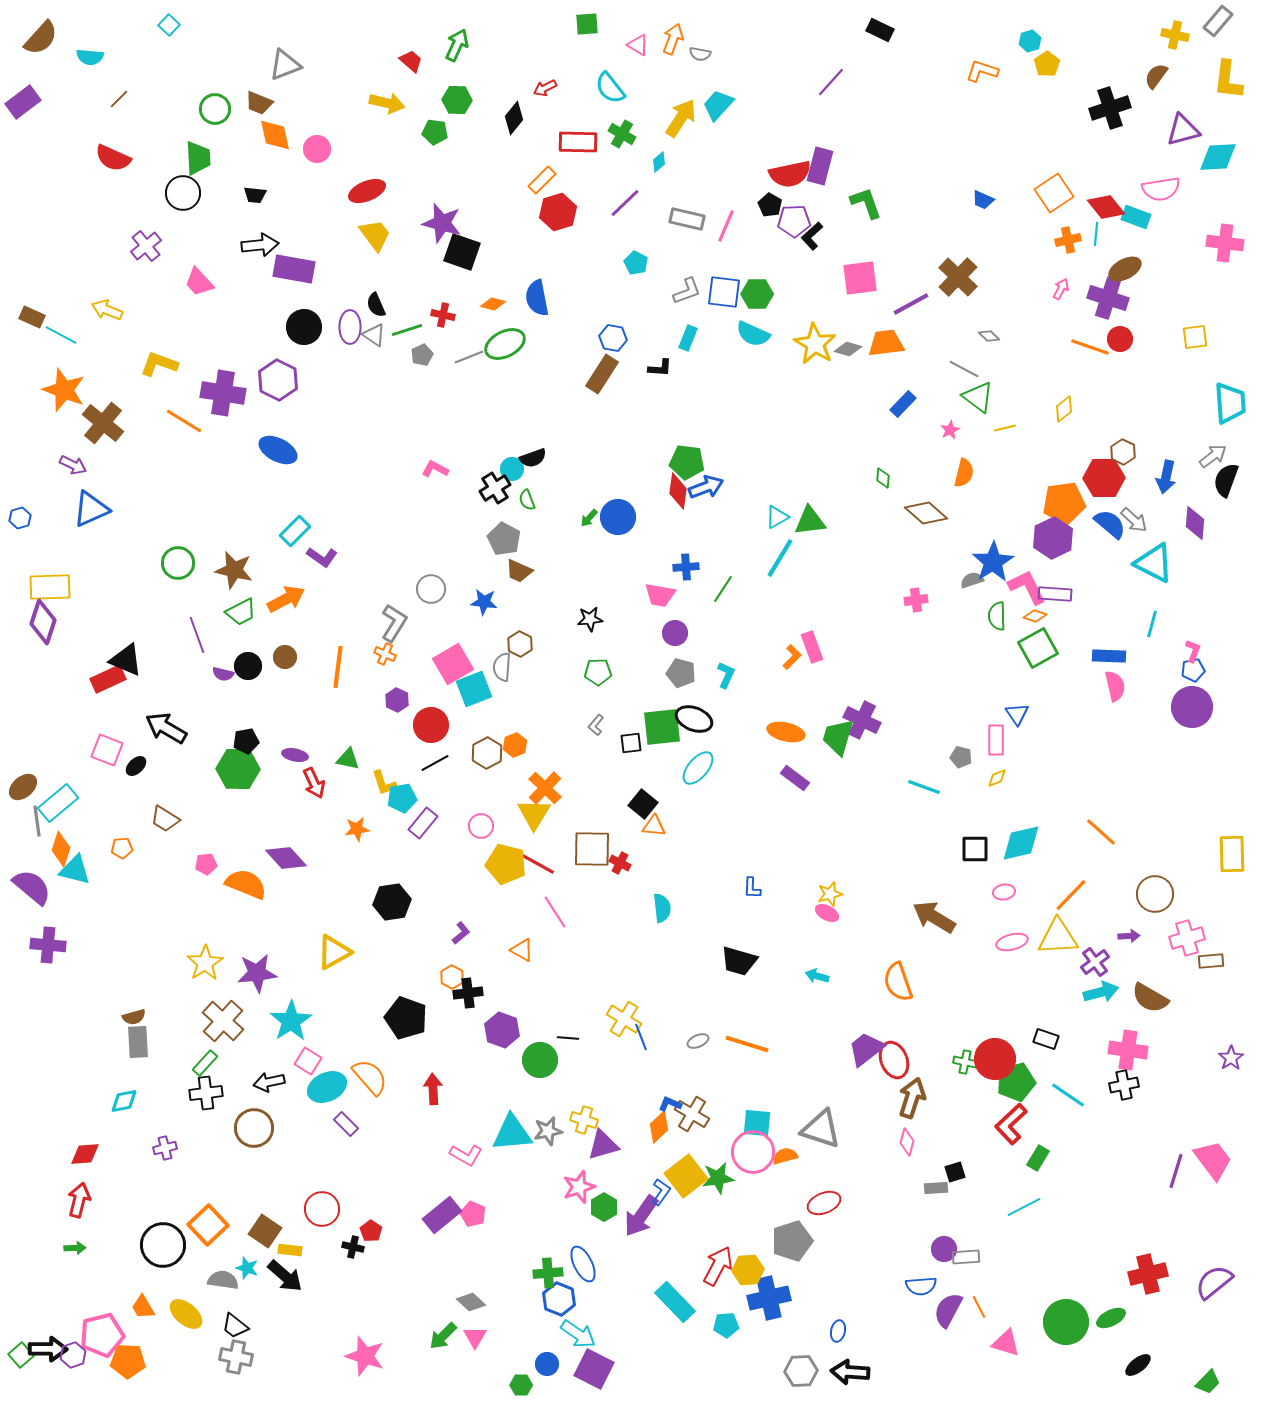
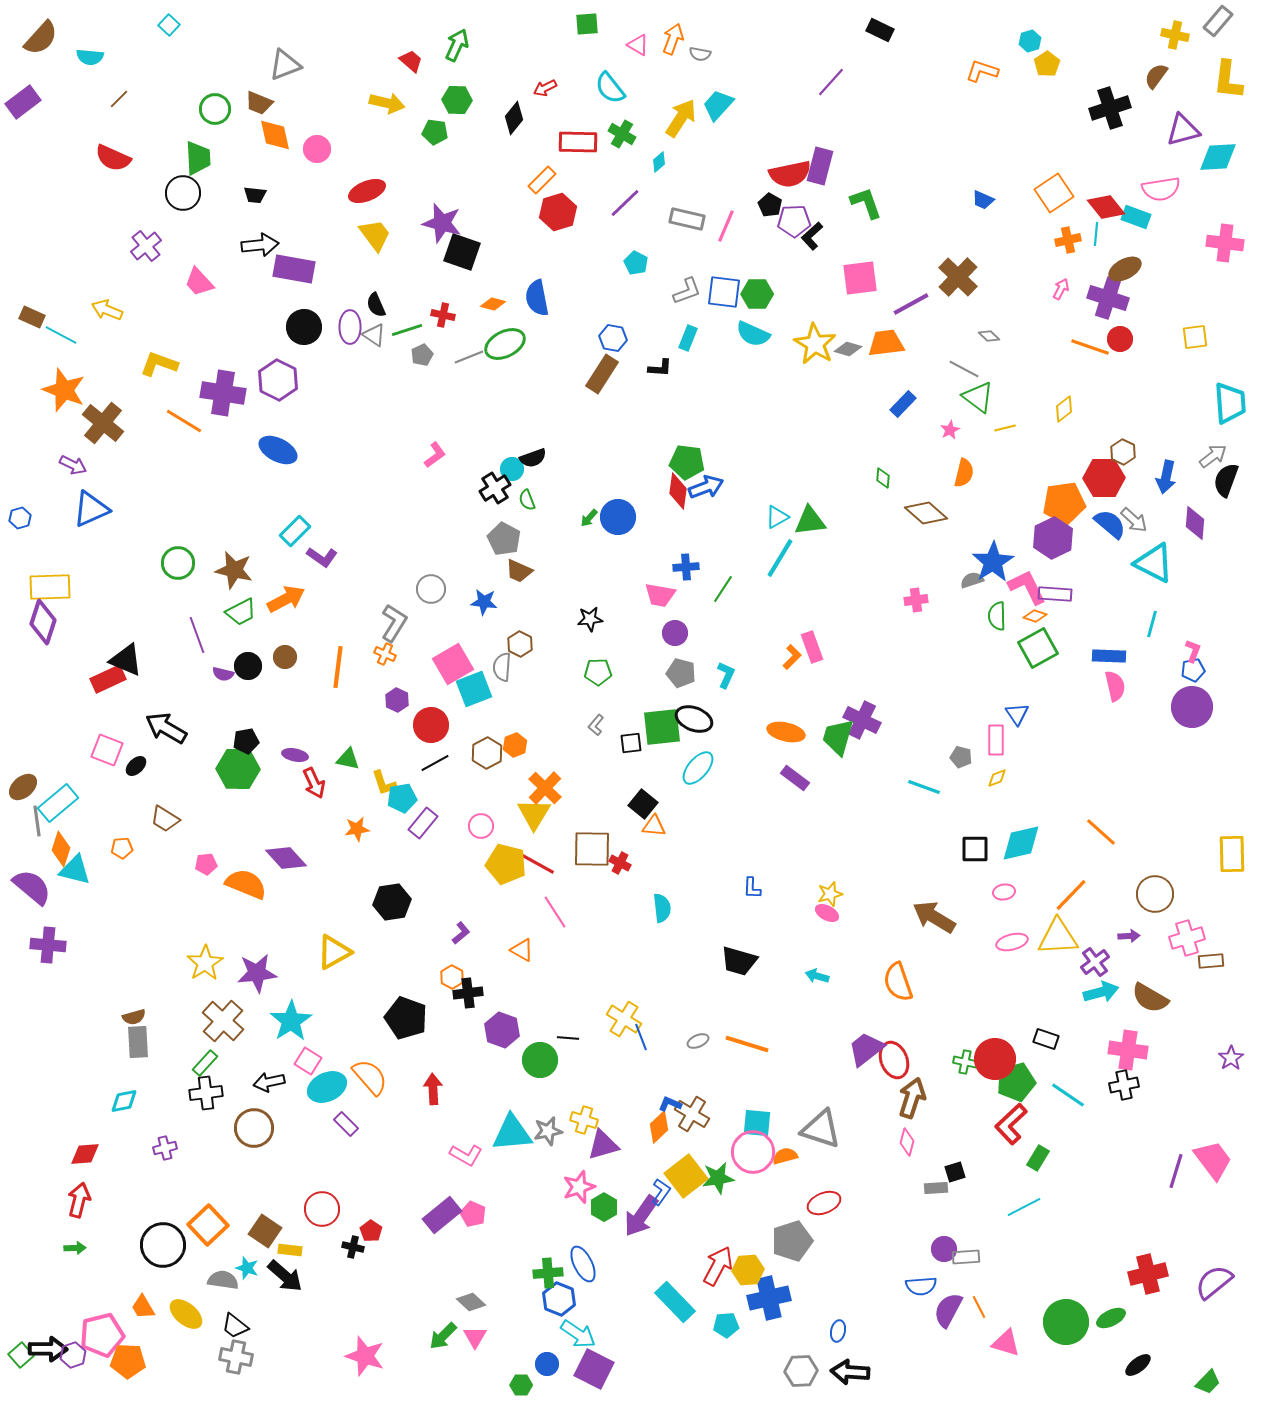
pink L-shape at (435, 469): moved 14 px up; rotated 116 degrees clockwise
